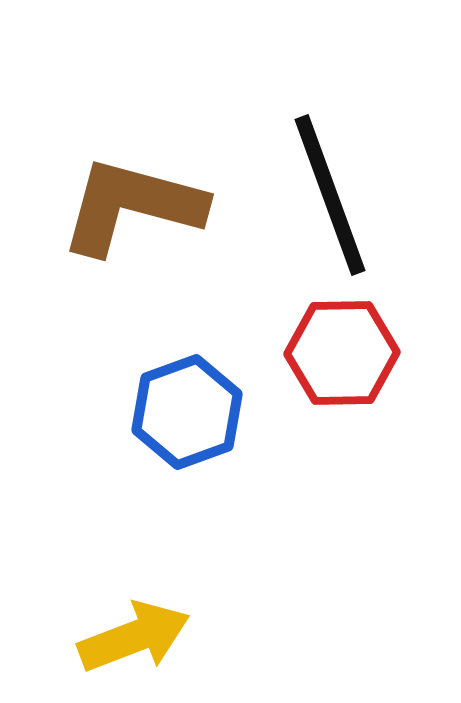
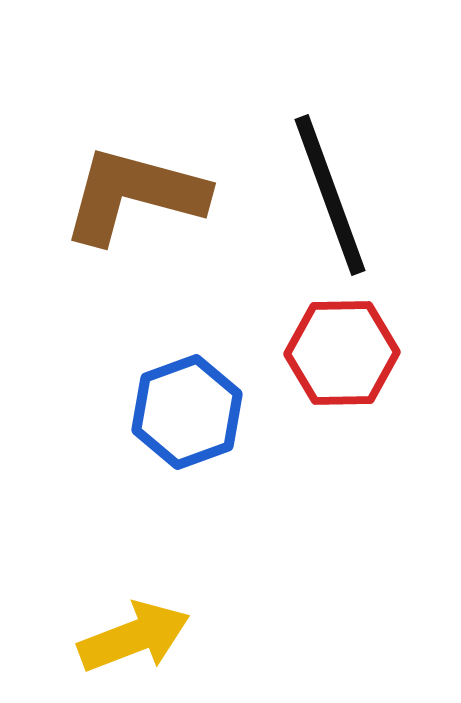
brown L-shape: moved 2 px right, 11 px up
